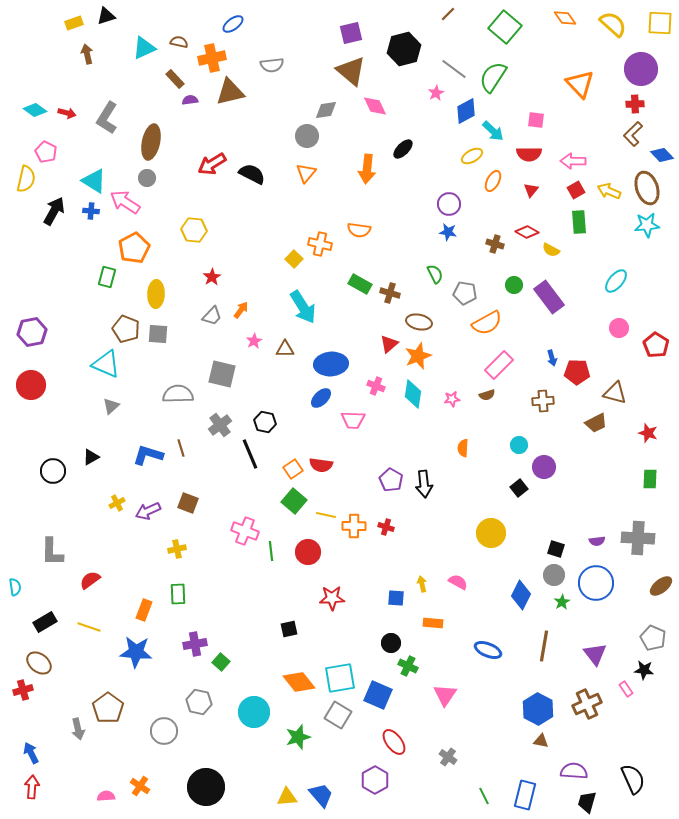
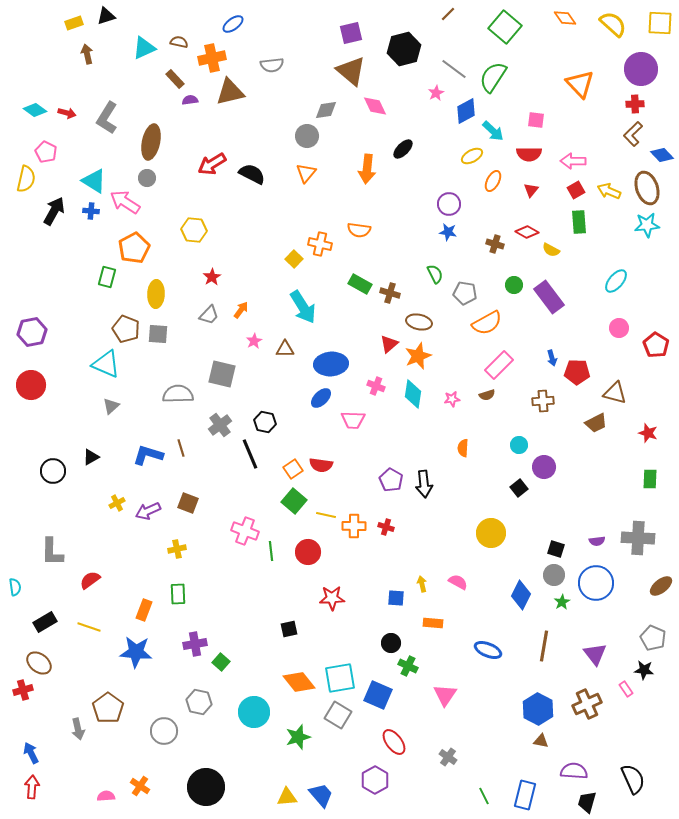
gray trapezoid at (212, 316): moved 3 px left, 1 px up
